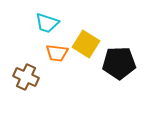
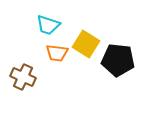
cyan trapezoid: moved 1 px right, 2 px down
black pentagon: moved 1 px left, 3 px up; rotated 8 degrees clockwise
brown cross: moved 3 px left
